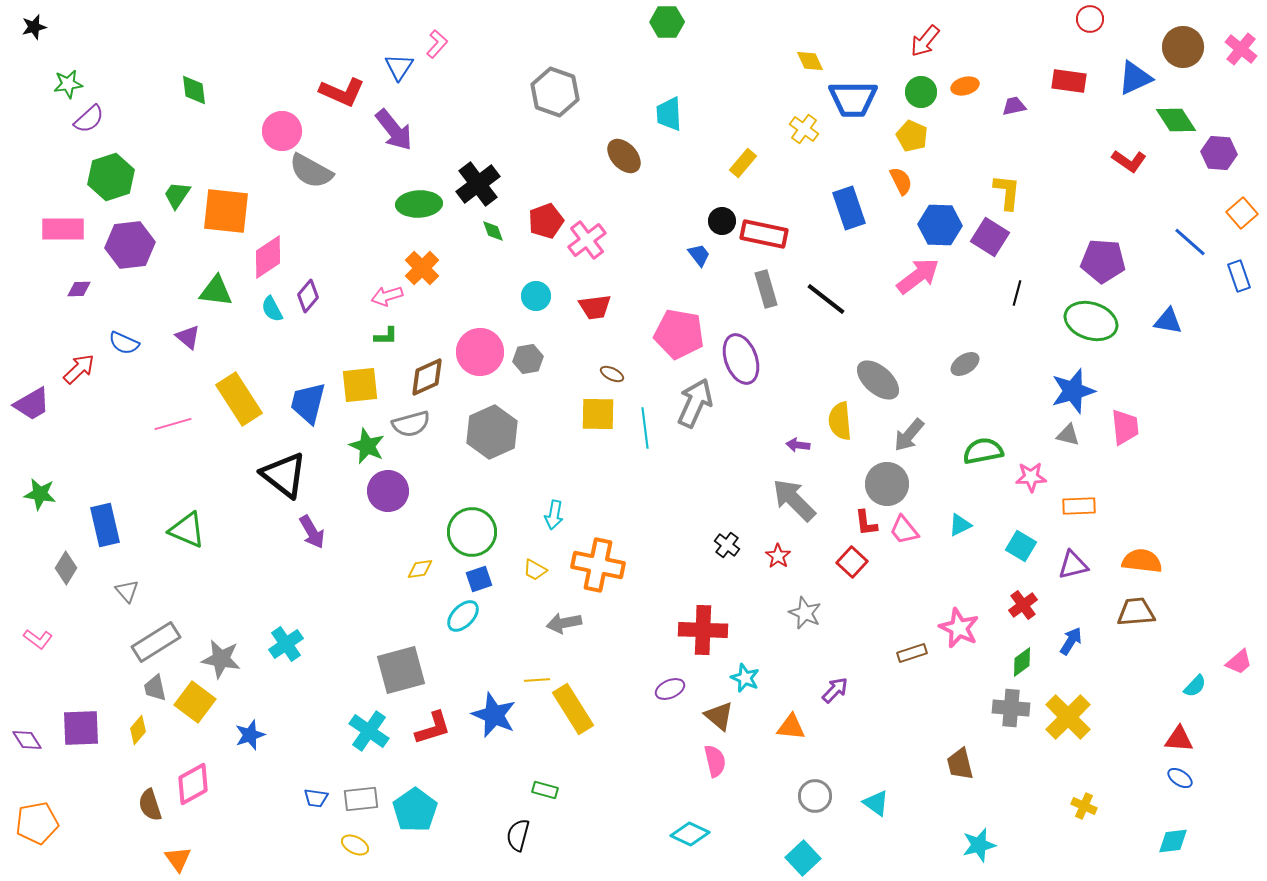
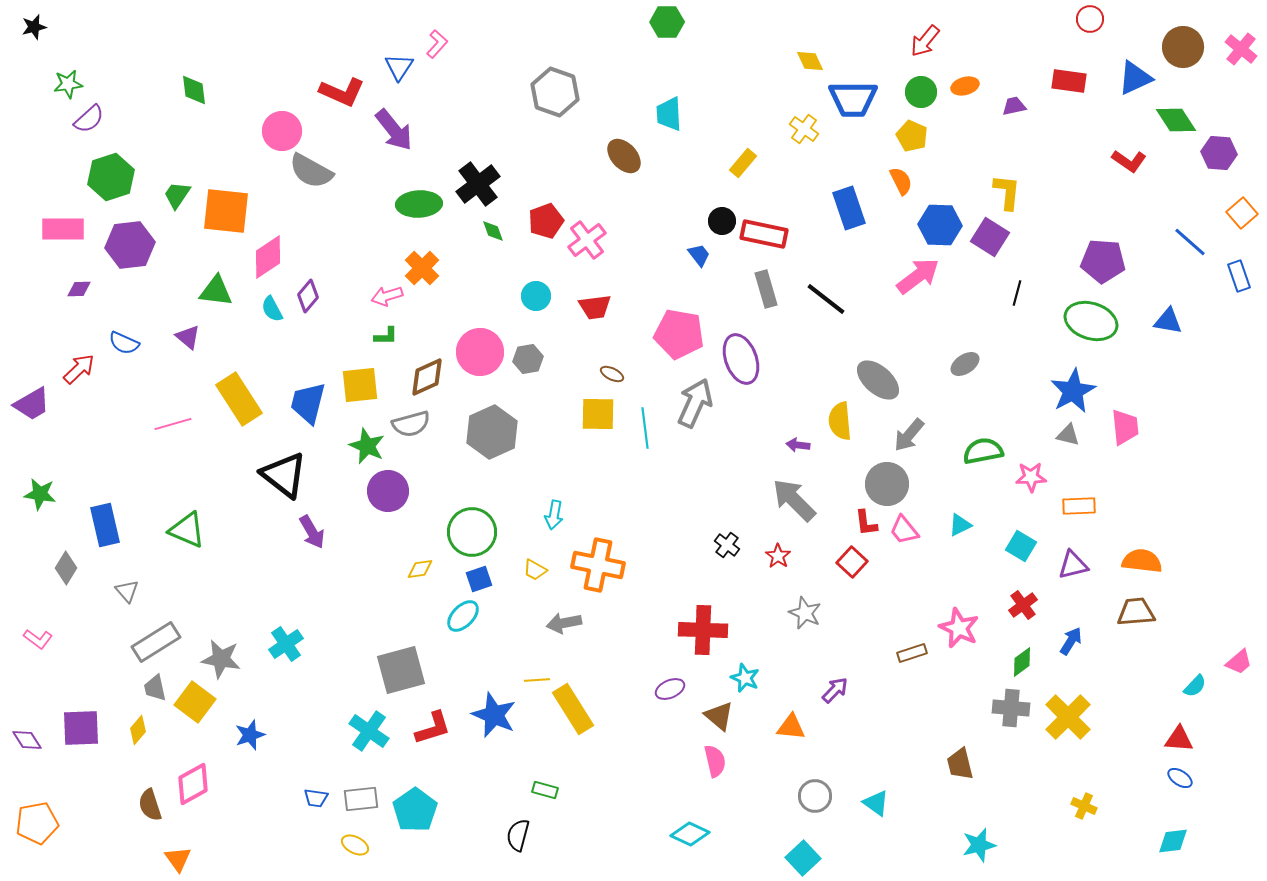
blue star at (1073, 391): rotated 12 degrees counterclockwise
